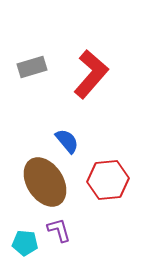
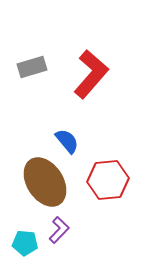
purple L-shape: rotated 60 degrees clockwise
